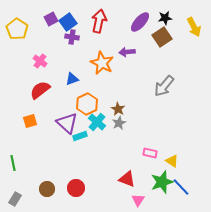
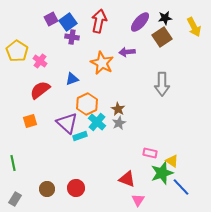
yellow pentagon: moved 22 px down
gray arrow: moved 2 px left, 2 px up; rotated 40 degrees counterclockwise
green star: moved 9 px up
